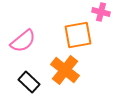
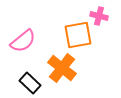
pink cross: moved 2 px left, 4 px down
orange cross: moved 3 px left, 2 px up
black rectangle: moved 1 px right, 1 px down
